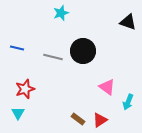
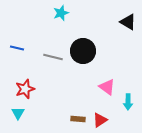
black triangle: rotated 12 degrees clockwise
cyan arrow: rotated 21 degrees counterclockwise
brown rectangle: rotated 32 degrees counterclockwise
